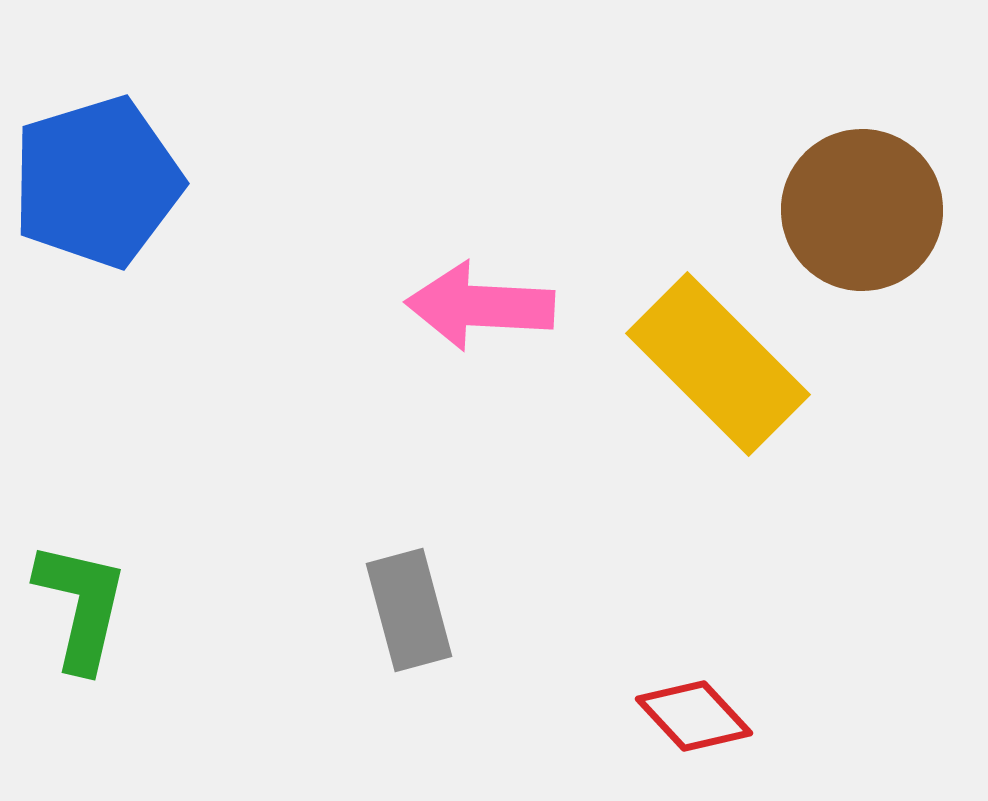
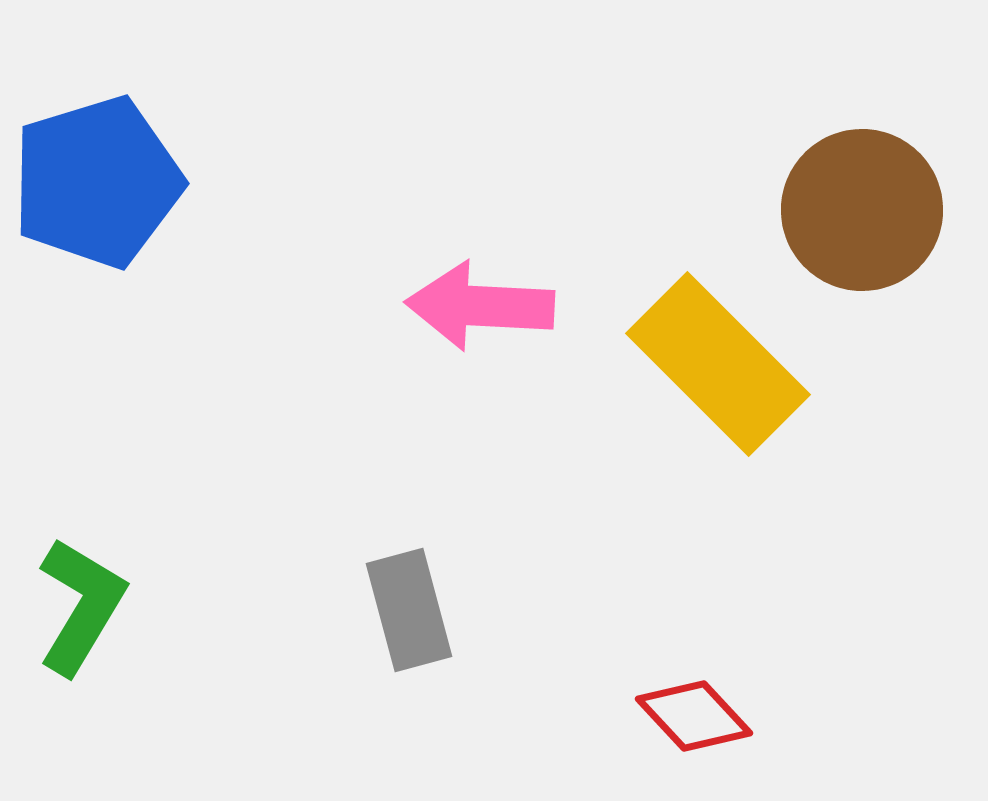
green L-shape: rotated 18 degrees clockwise
